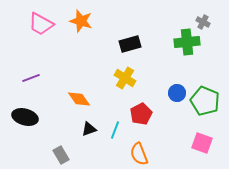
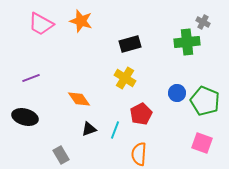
orange semicircle: rotated 25 degrees clockwise
